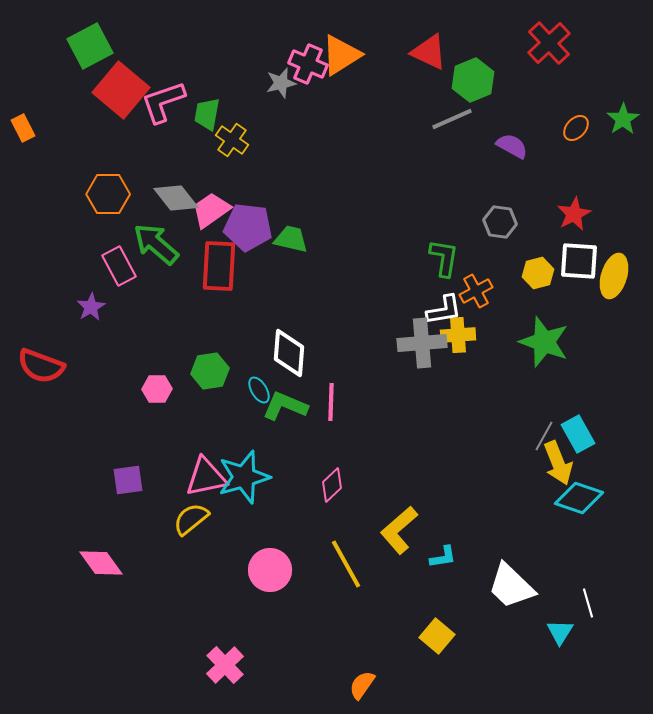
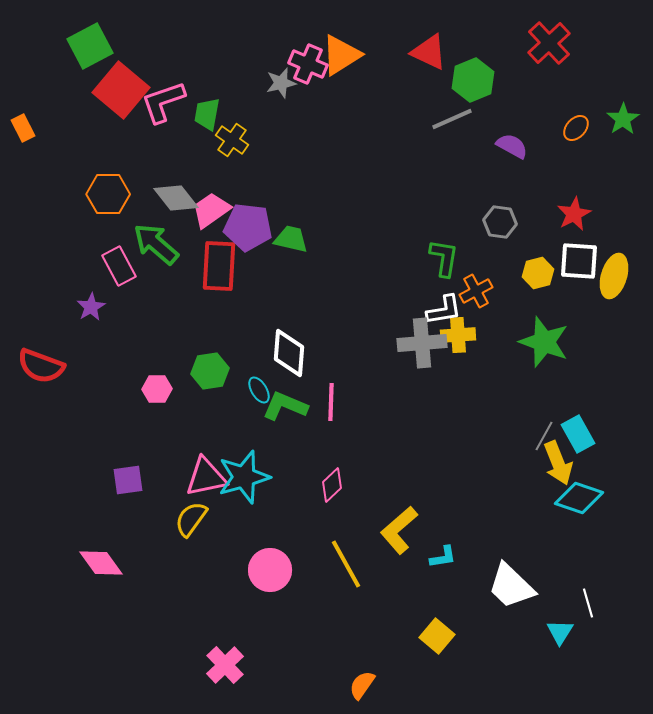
yellow semicircle at (191, 519): rotated 15 degrees counterclockwise
